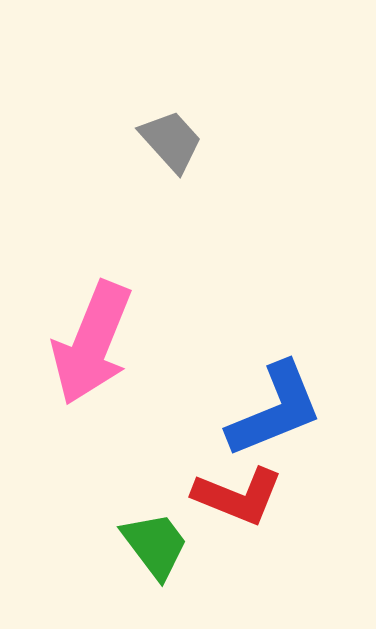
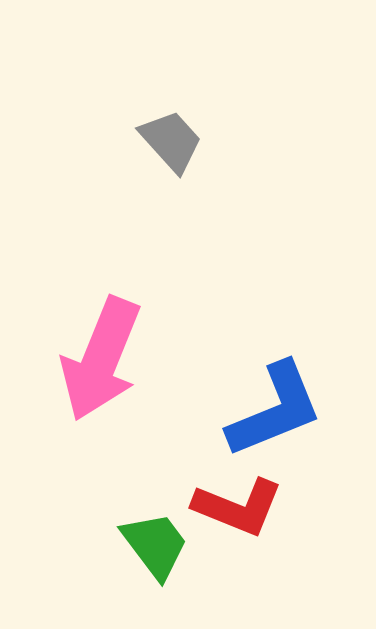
pink arrow: moved 9 px right, 16 px down
red L-shape: moved 11 px down
